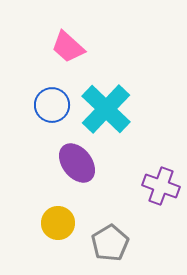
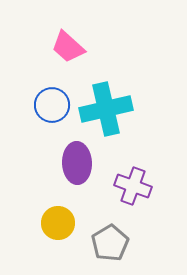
cyan cross: rotated 33 degrees clockwise
purple ellipse: rotated 36 degrees clockwise
purple cross: moved 28 px left
